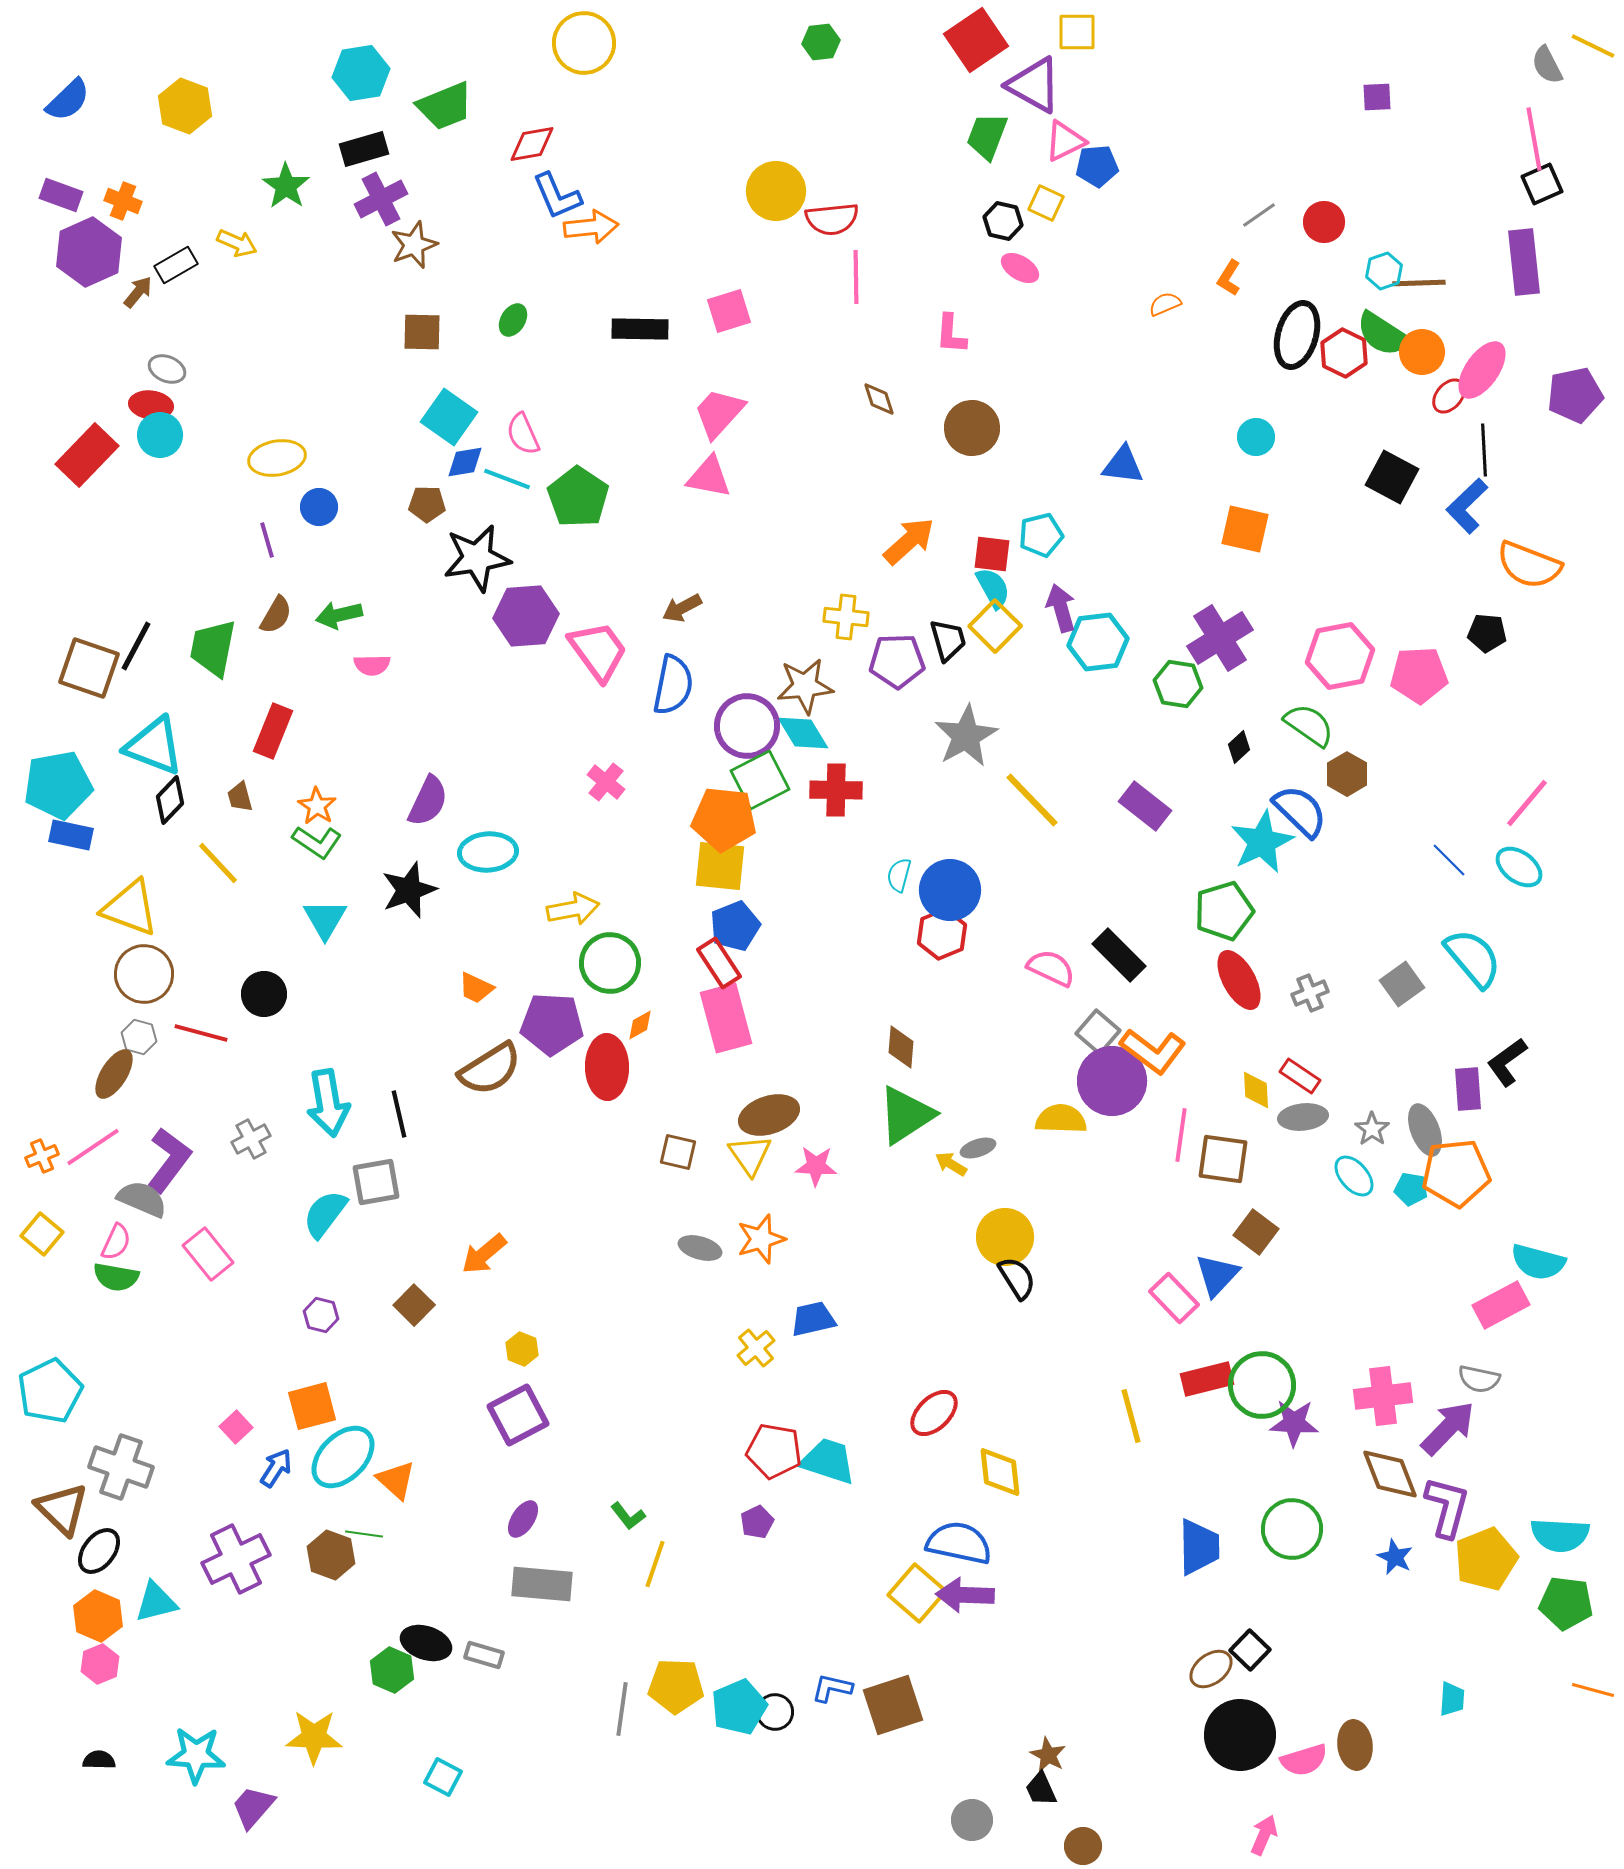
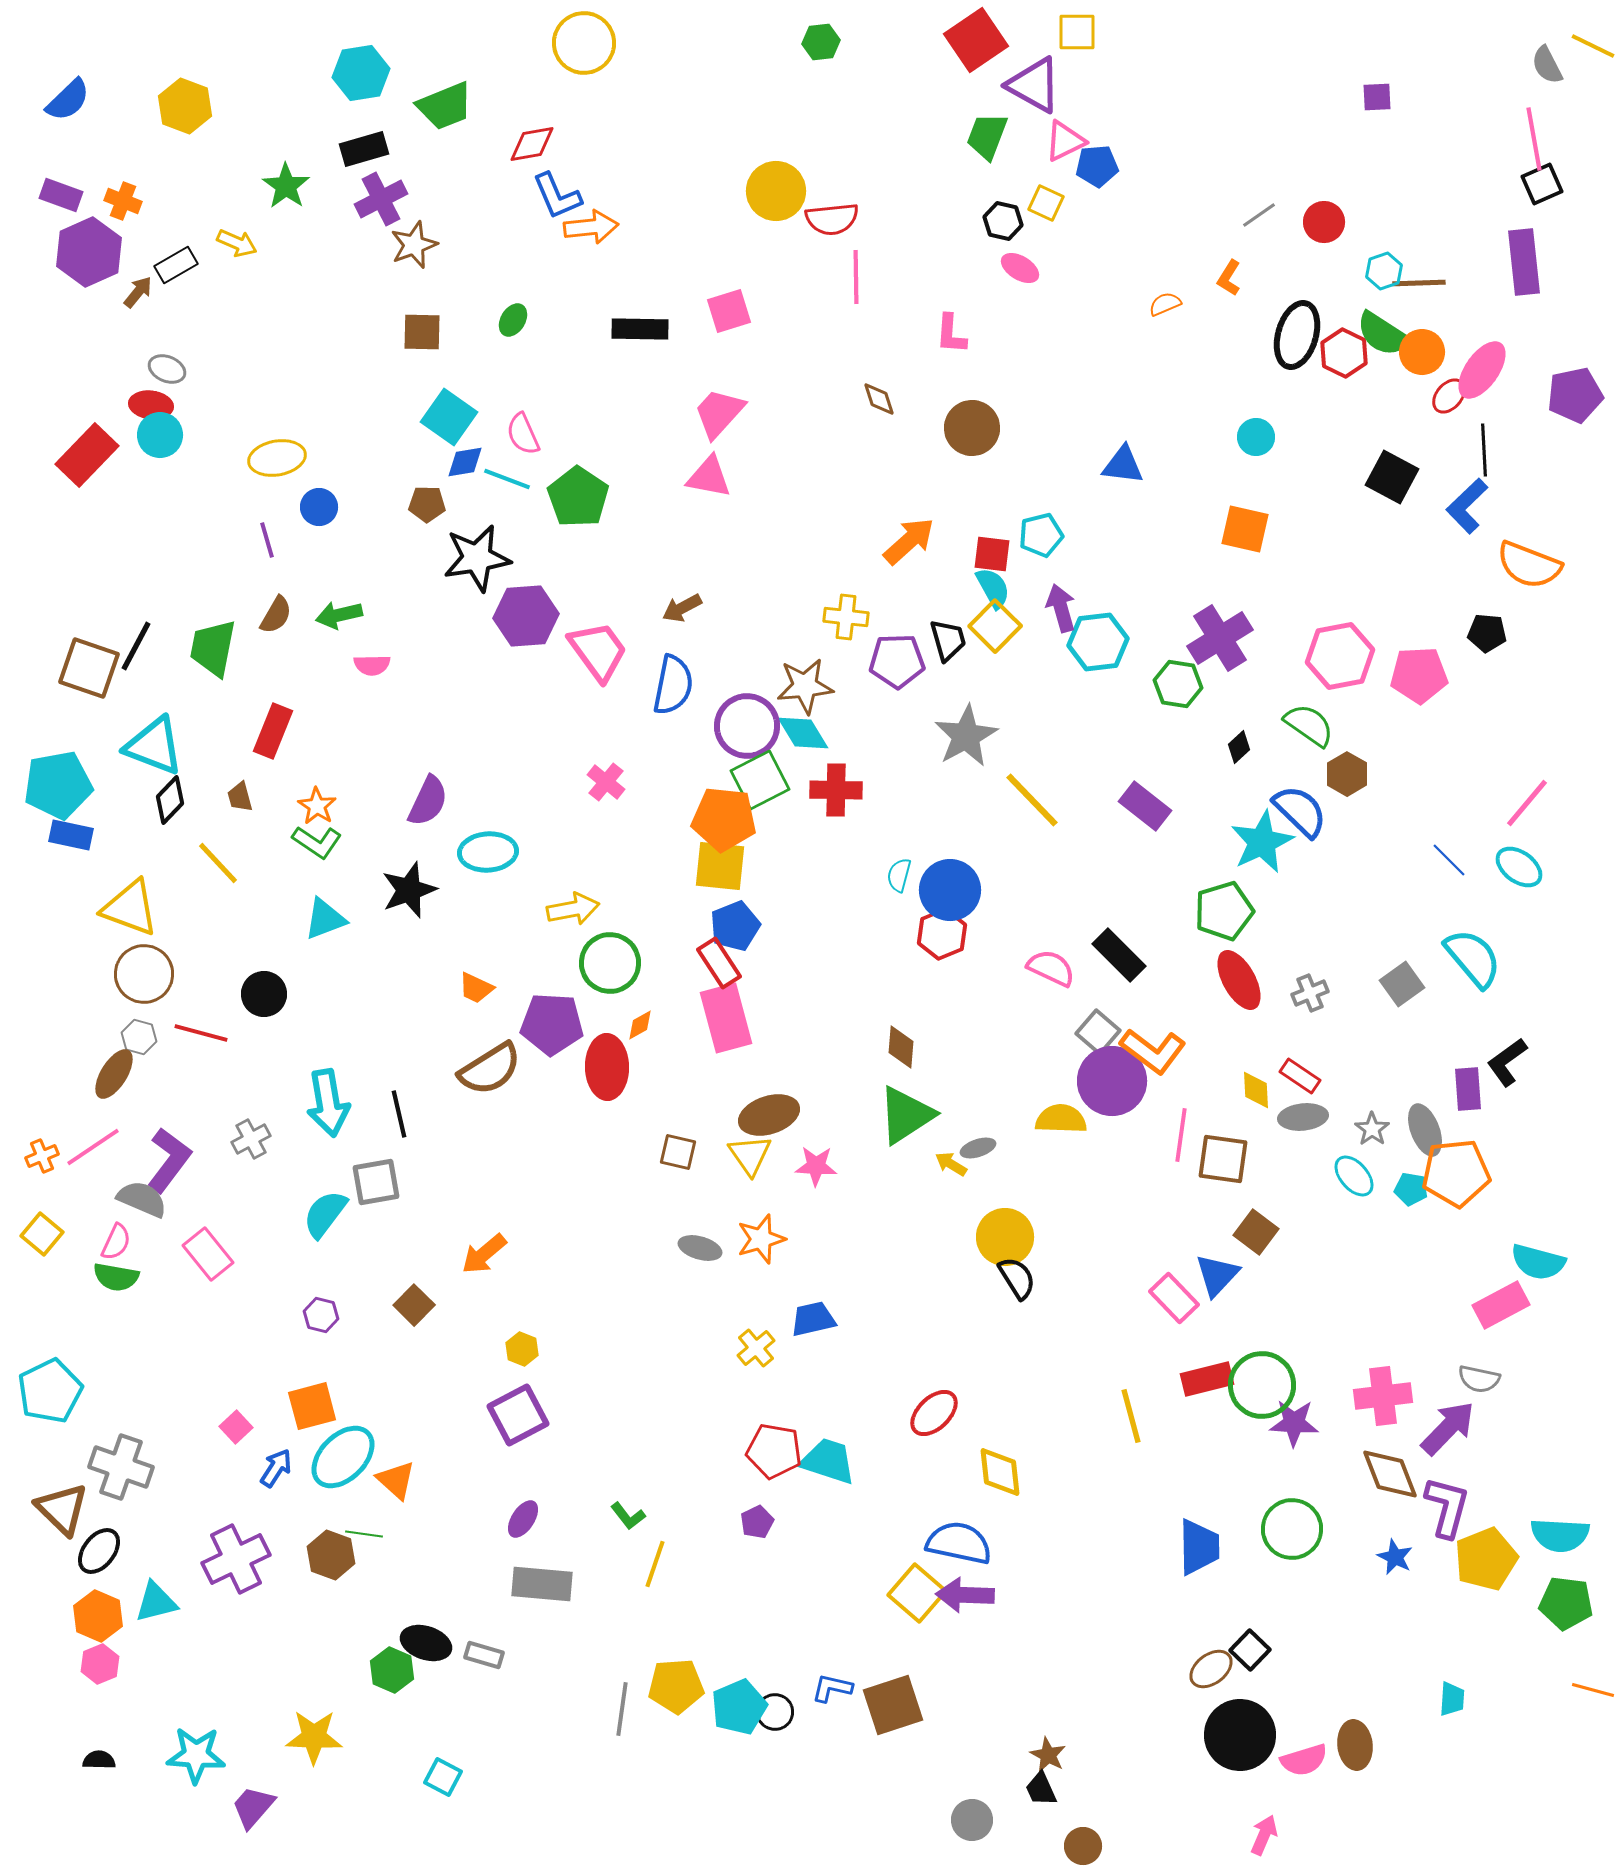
cyan triangle at (325, 919): rotated 39 degrees clockwise
yellow pentagon at (676, 1686): rotated 6 degrees counterclockwise
